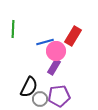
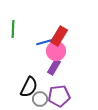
red rectangle: moved 14 px left
